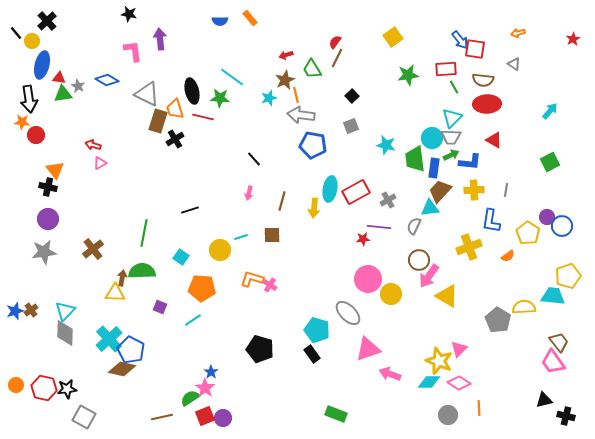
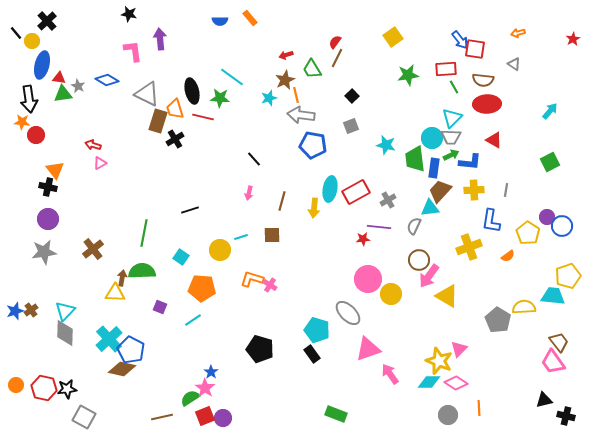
pink arrow at (390, 374): rotated 35 degrees clockwise
pink diamond at (459, 383): moved 3 px left
